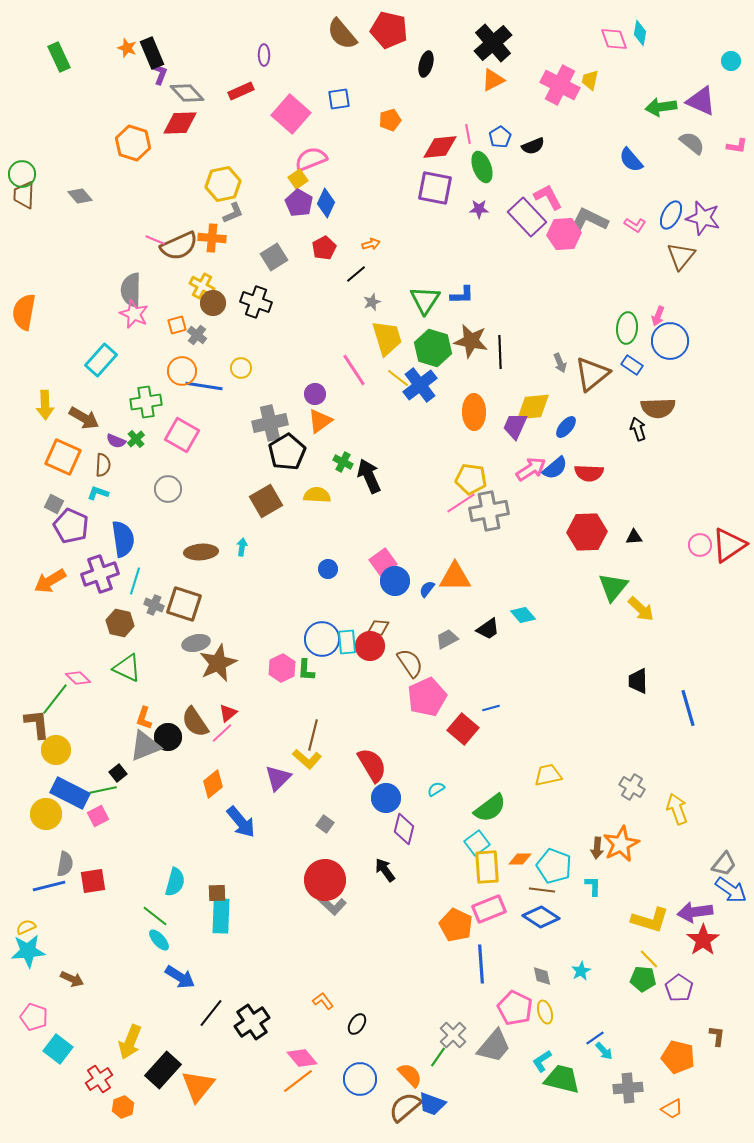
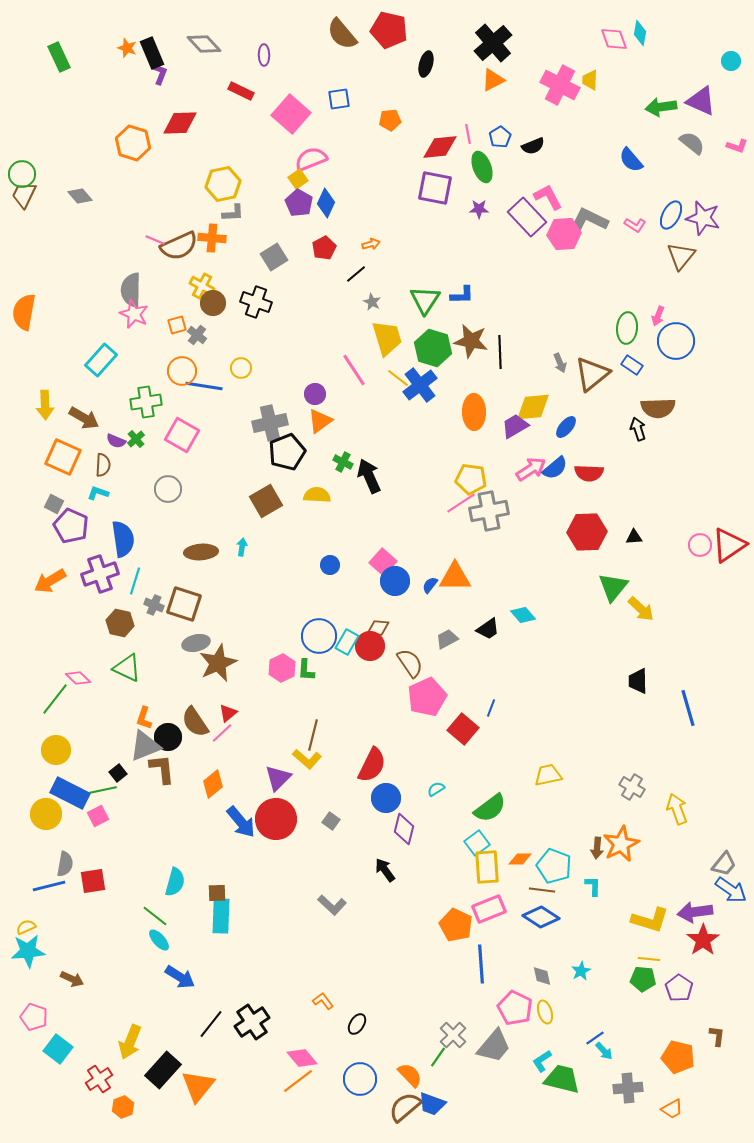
yellow trapezoid at (590, 80): rotated 10 degrees counterclockwise
red rectangle at (241, 91): rotated 50 degrees clockwise
gray diamond at (187, 93): moved 17 px right, 49 px up
orange pentagon at (390, 120): rotated 10 degrees clockwise
pink L-shape at (737, 146): rotated 10 degrees clockwise
brown trapezoid at (24, 195): rotated 24 degrees clockwise
gray L-shape at (233, 213): rotated 20 degrees clockwise
gray star at (372, 302): rotated 24 degrees counterclockwise
blue circle at (670, 341): moved 6 px right
purple trapezoid at (515, 426): rotated 36 degrees clockwise
black pentagon at (287, 452): rotated 9 degrees clockwise
pink square at (383, 562): rotated 12 degrees counterclockwise
blue circle at (328, 569): moved 2 px right, 4 px up
blue semicircle at (427, 589): moved 3 px right, 4 px up
blue circle at (322, 639): moved 3 px left, 3 px up
cyan rectangle at (347, 642): rotated 35 degrees clockwise
blue line at (491, 708): rotated 54 degrees counterclockwise
brown L-shape at (37, 724): moved 125 px right, 45 px down
red semicircle at (372, 765): rotated 57 degrees clockwise
gray square at (325, 824): moved 6 px right, 3 px up
red circle at (325, 880): moved 49 px left, 61 px up
yellow line at (649, 959): rotated 40 degrees counterclockwise
black line at (211, 1013): moved 11 px down
